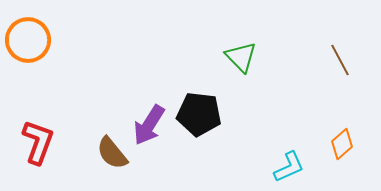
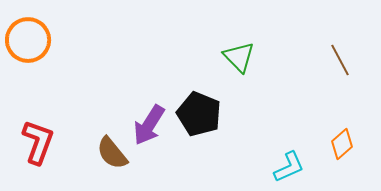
green triangle: moved 2 px left
black pentagon: rotated 15 degrees clockwise
